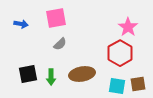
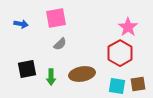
black square: moved 1 px left, 5 px up
